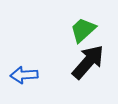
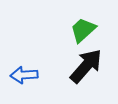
black arrow: moved 2 px left, 4 px down
